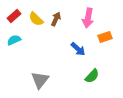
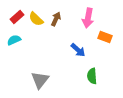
red rectangle: moved 3 px right, 1 px down
orange rectangle: rotated 40 degrees clockwise
blue arrow: moved 1 px down
green semicircle: rotated 133 degrees clockwise
